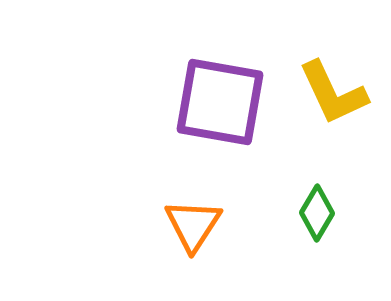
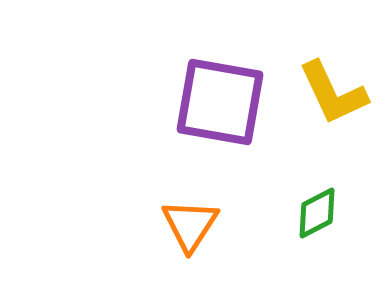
green diamond: rotated 32 degrees clockwise
orange triangle: moved 3 px left
